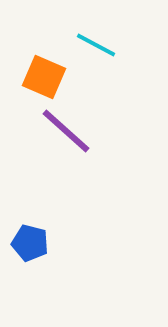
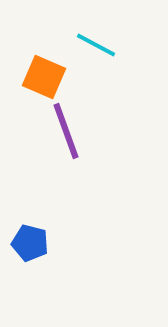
purple line: rotated 28 degrees clockwise
